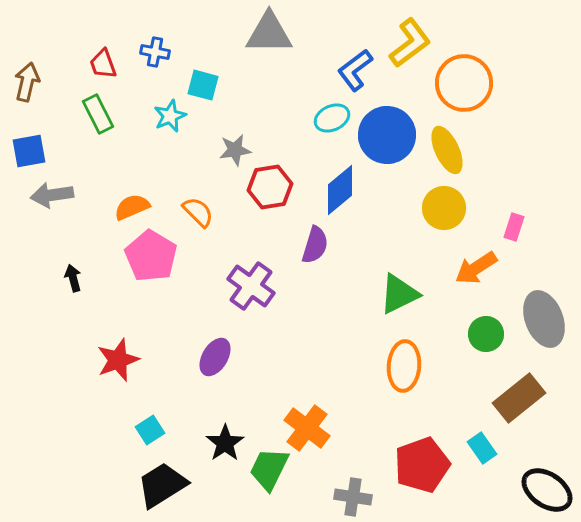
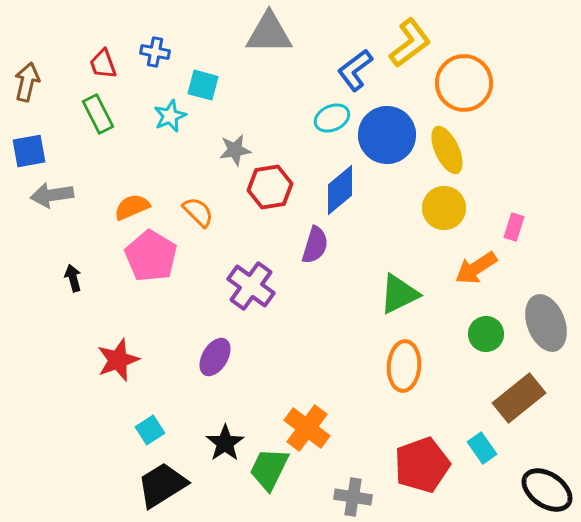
gray ellipse at (544, 319): moved 2 px right, 4 px down
